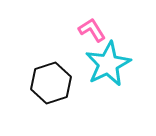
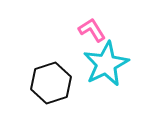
cyan star: moved 2 px left
